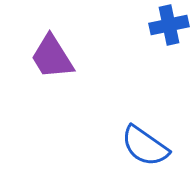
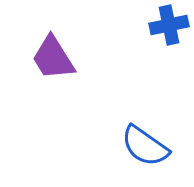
purple trapezoid: moved 1 px right, 1 px down
